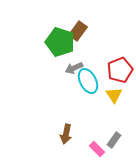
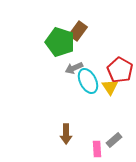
red pentagon: rotated 20 degrees counterclockwise
yellow triangle: moved 4 px left, 8 px up
brown arrow: rotated 12 degrees counterclockwise
gray rectangle: rotated 14 degrees clockwise
pink rectangle: rotated 42 degrees clockwise
